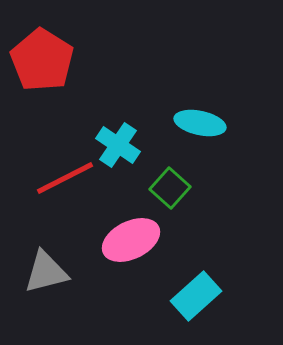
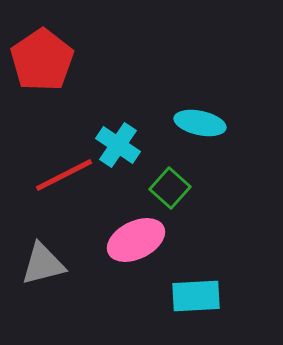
red pentagon: rotated 6 degrees clockwise
red line: moved 1 px left, 3 px up
pink ellipse: moved 5 px right
gray triangle: moved 3 px left, 8 px up
cyan rectangle: rotated 39 degrees clockwise
